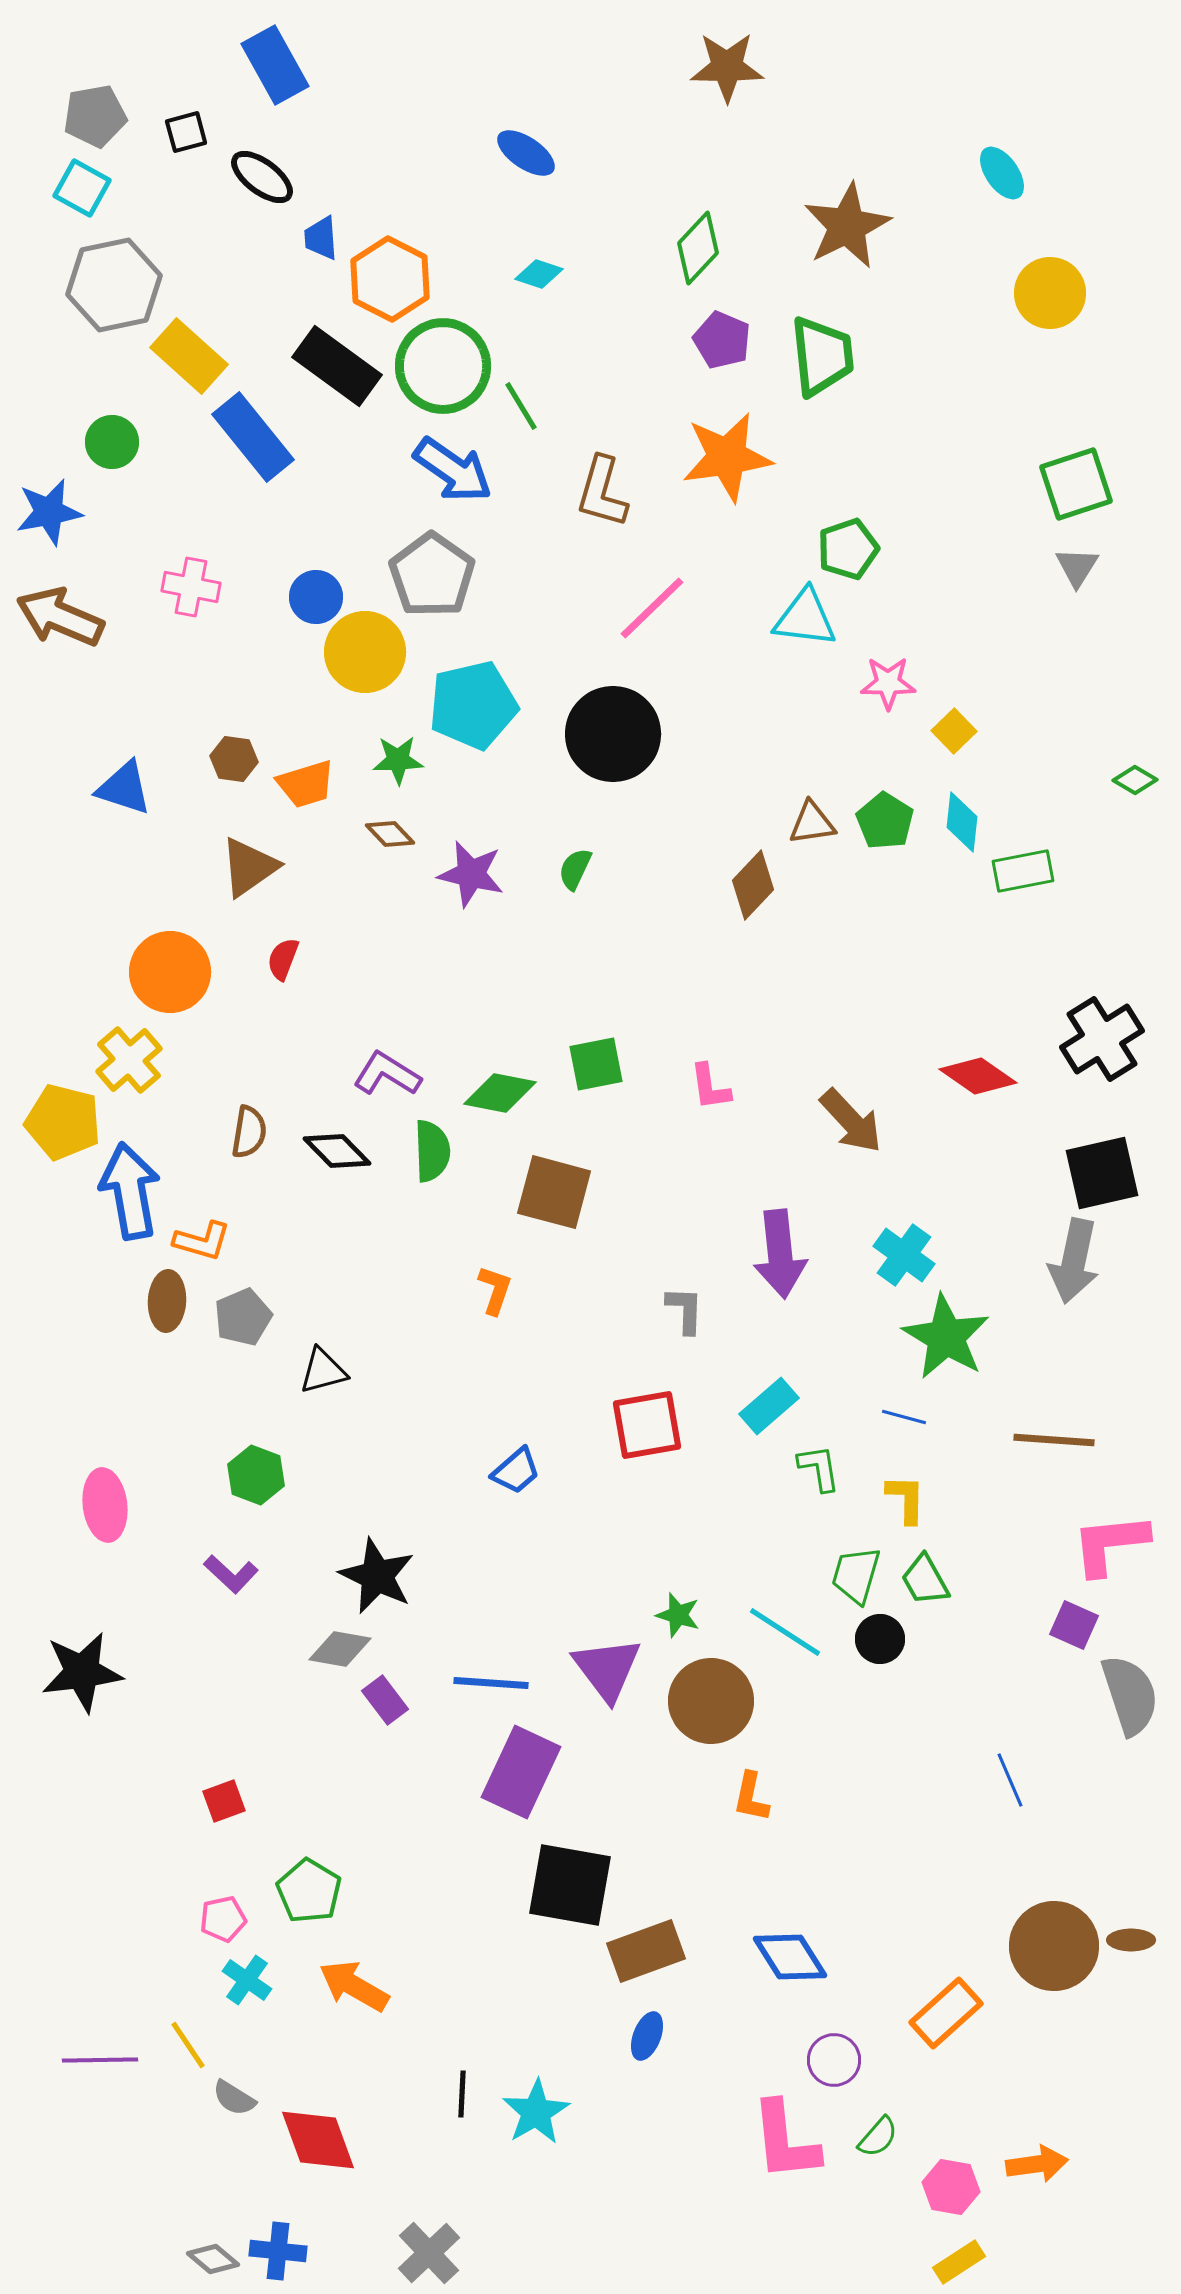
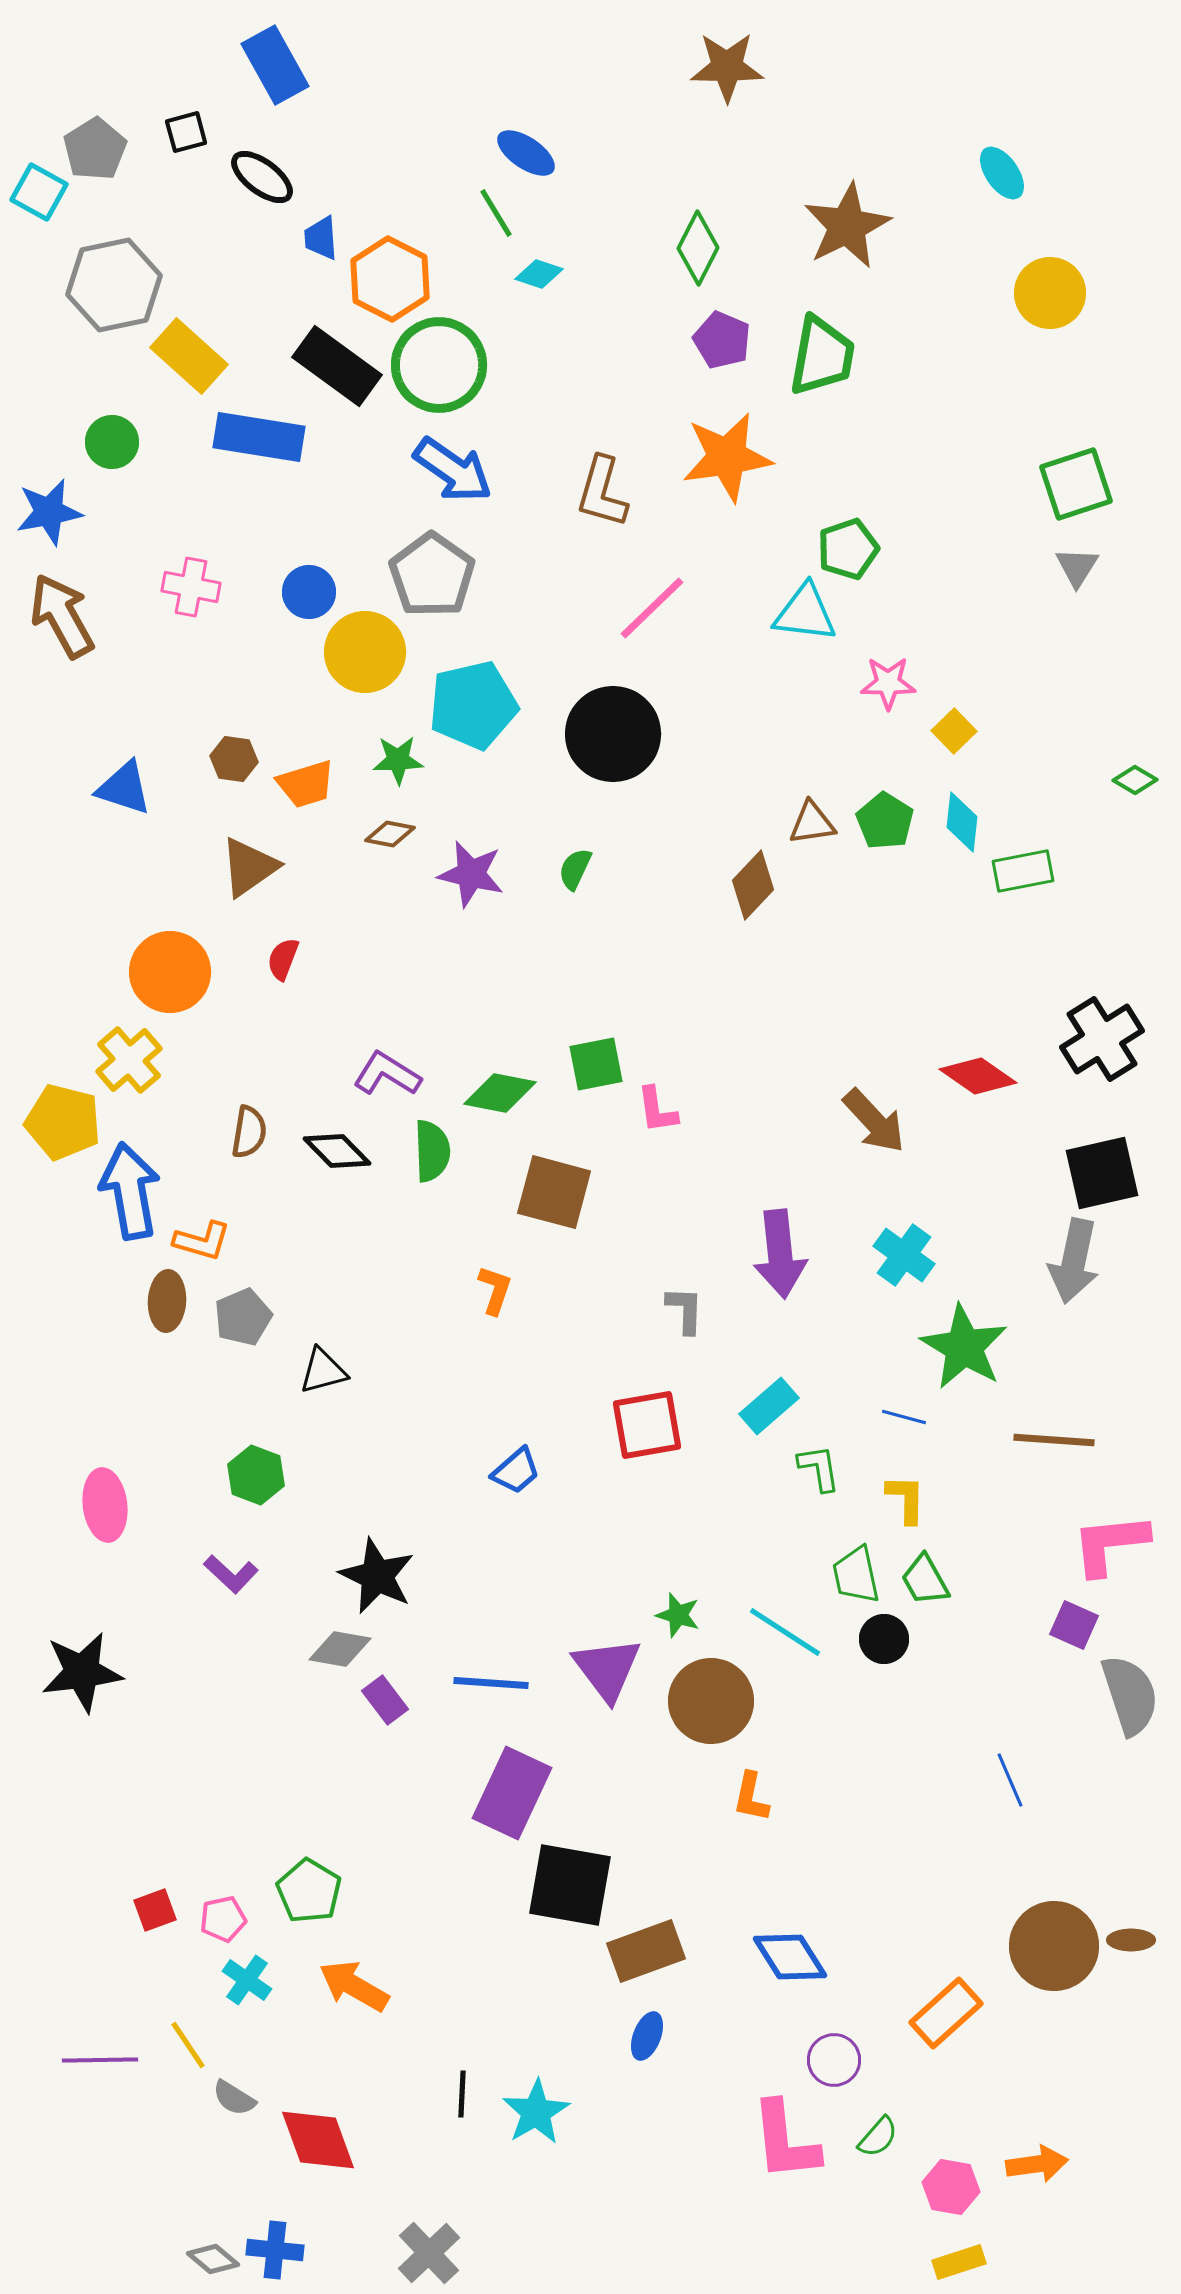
gray pentagon at (95, 116): moved 33 px down; rotated 22 degrees counterclockwise
cyan square at (82, 188): moved 43 px left, 4 px down
green diamond at (698, 248): rotated 16 degrees counterclockwise
green trapezoid at (822, 356): rotated 16 degrees clockwise
green circle at (443, 366): moved 4 px left, 1 px up
green line at (521, 406): moved 25 px left, 193 px up
blue rectangle at (253, 437): moved 6 px right; rotated 42 degrees counterclockwise
blue circle at (316, 597): moved 7 px left, 5 px up
brown arrow at (60, 617): moved 2 px right, 1 px up; rotated 38 degrees clockwise
cyan triangle at (805, 618): moved 5 px up
brown diamond at (390, 834): rotated 36 degrees counterclockwise
pink L-shape at (710, 1087): moved 53 px left, 23 px down
brown arrow at (851, 1121): moved 23 px right
green star at (946, 1337): moved 18 px right, 10 px down
green trapezoid at (856, 1575): rotated 28 degrees counterclockwise
black circle at (880, 1639): moved 4 px right
purple rectangle at (521, 1772): moved 9 px left, 21 px down
red square at (224, 1801): moved 69 px left, 109 px down
blue cross at (278, 2251): moved 3 px left, 1 px up
yellow rectangle at (959, 2262): rotated 15 degrees clockwise
